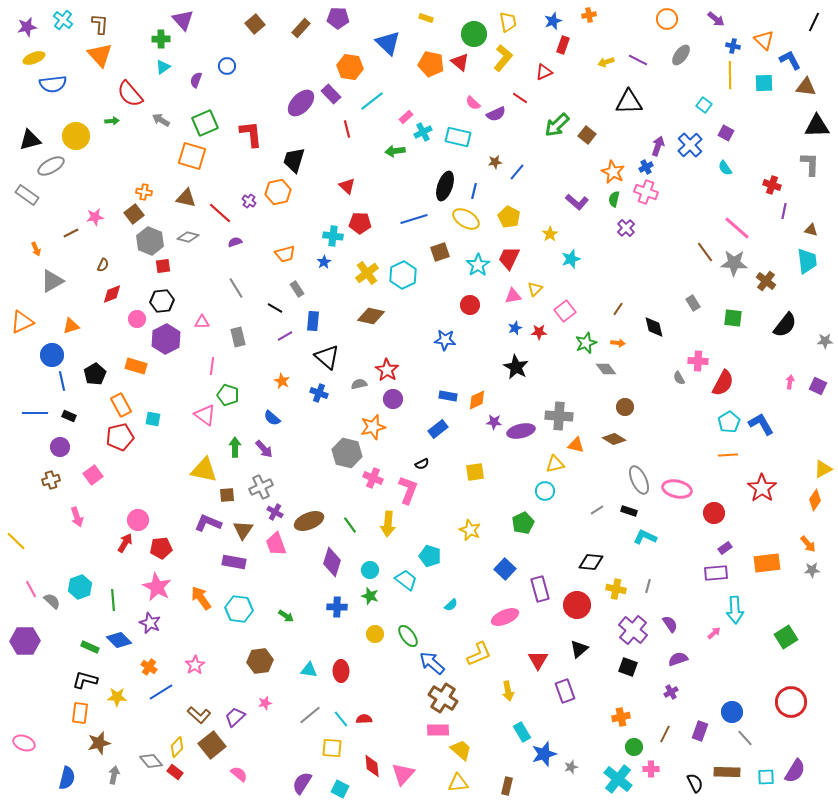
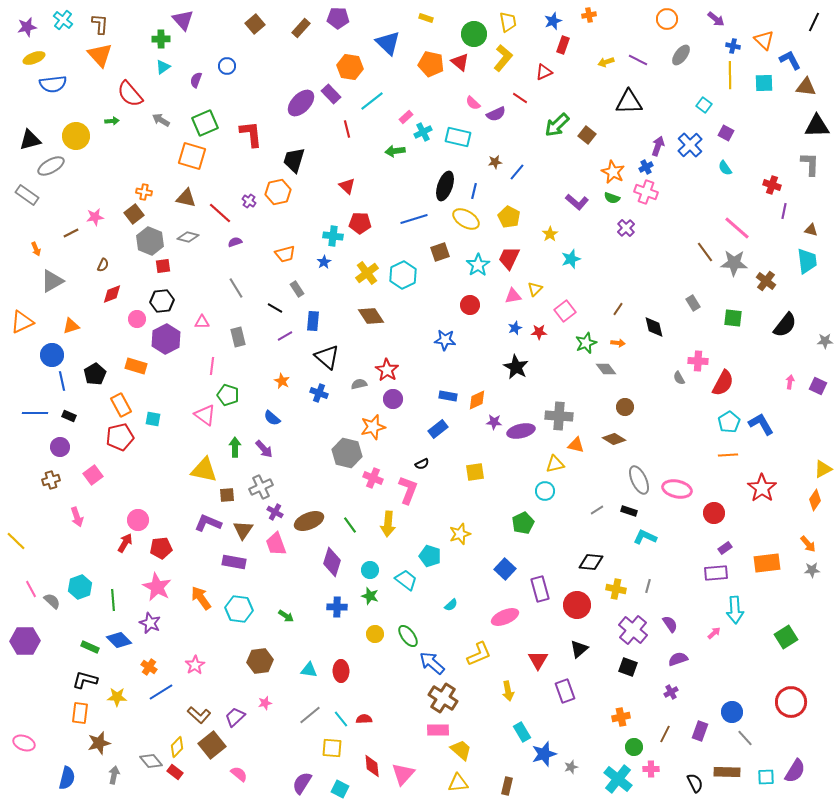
green semicircle at (614, 199): moved 2 px left, 1 px up; rotated 84 degrees counterclockwise
brown diamond at (371, 316): rotated 44 degrees clockwise
yellow star at (470, 530): moved 10 px left, 4 px down; rotated 30 degrees clockwise
